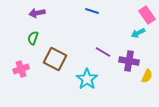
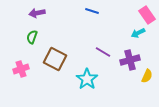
green semicircle: moved 1 px left, 1 px up
purple cross: moved 1 px right, 1 px up; rotated 24 degrees counterclockwise
